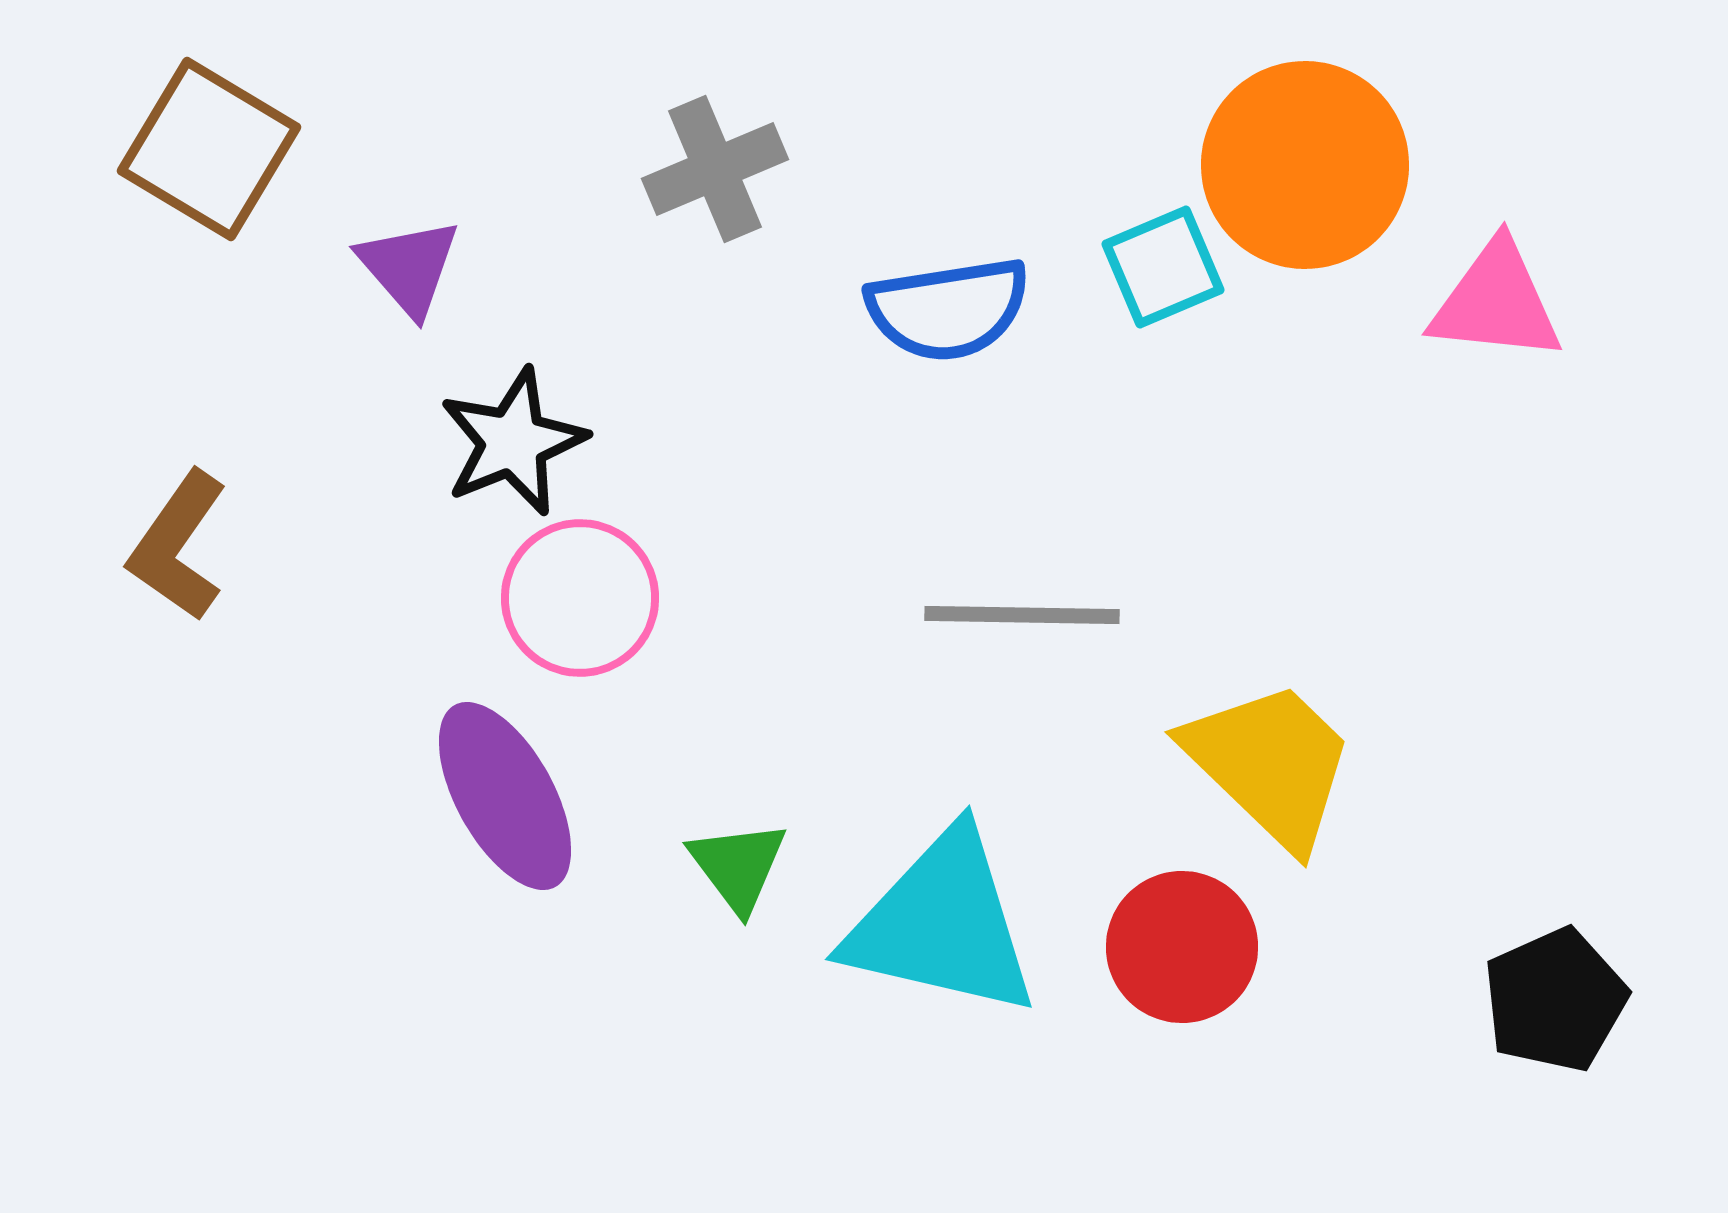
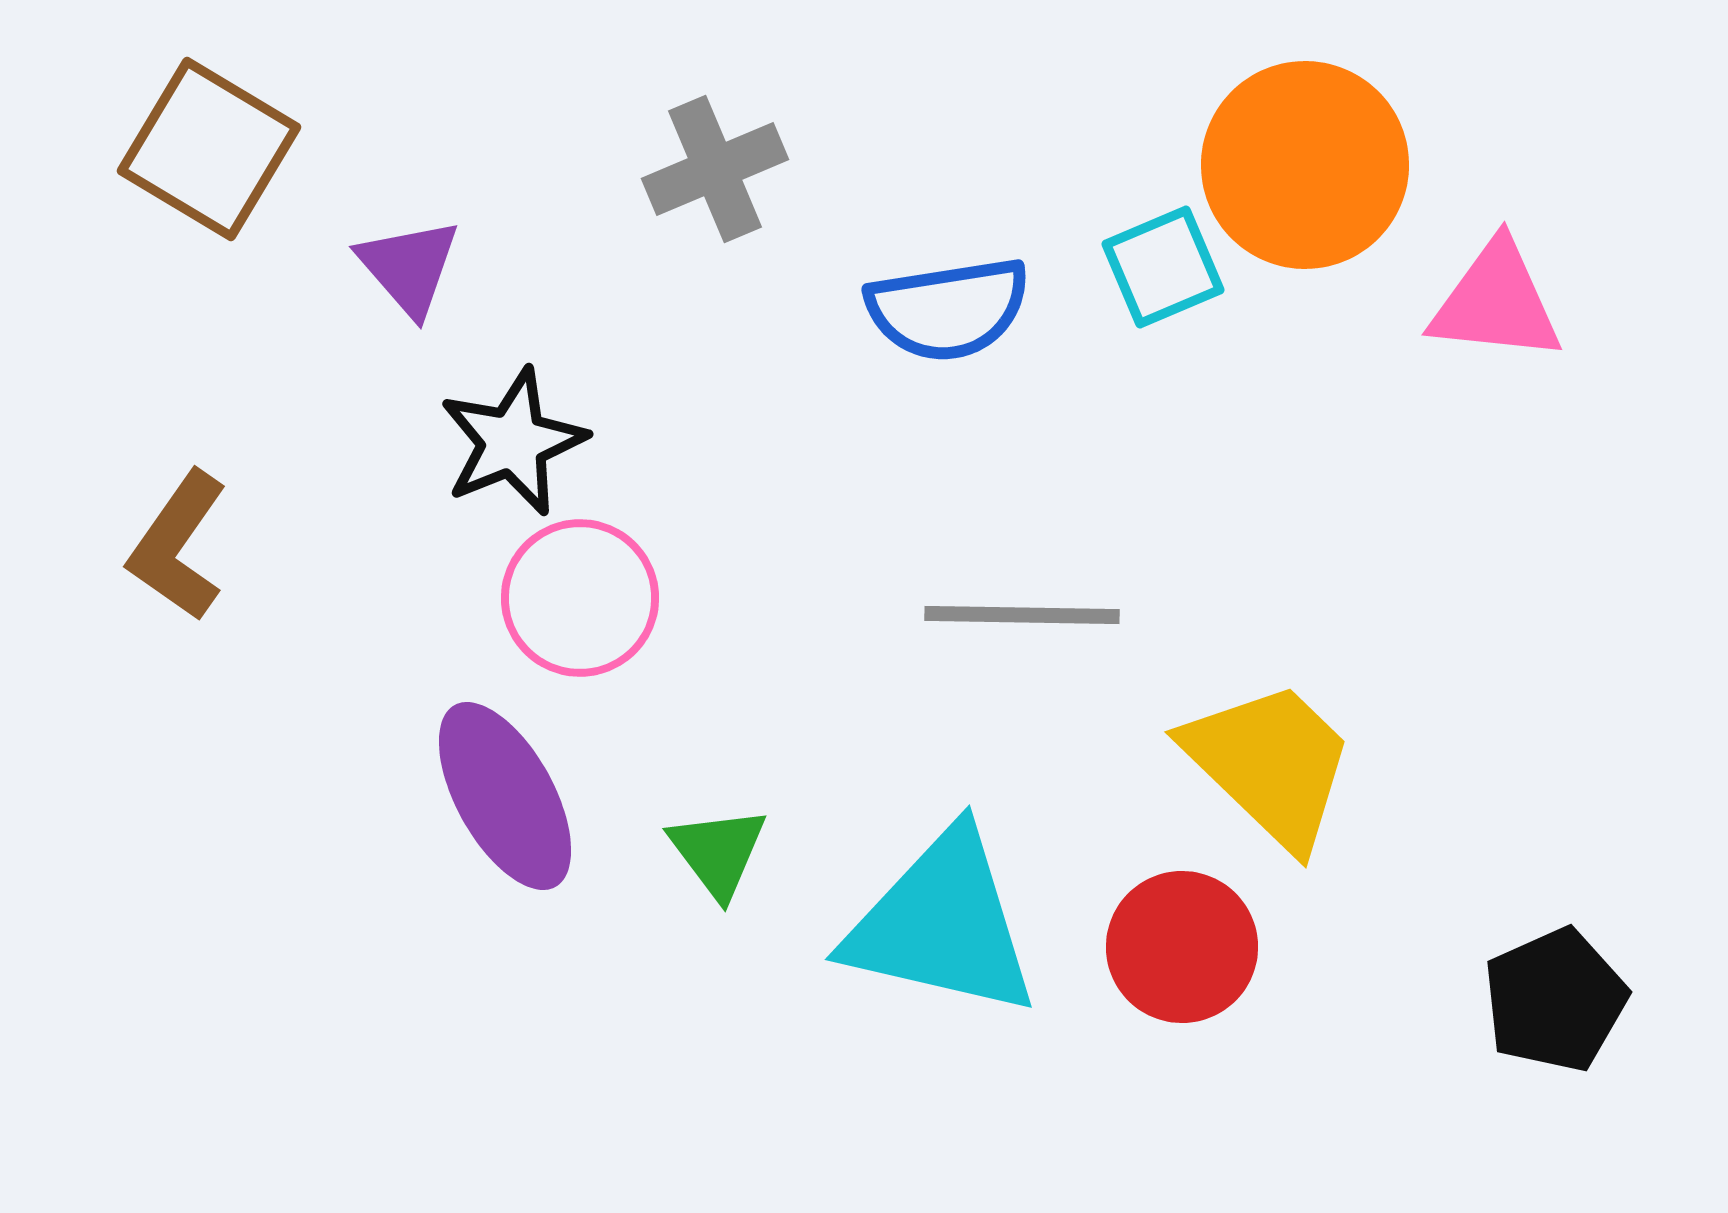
green triangle: moved 20 px left, 14 px up
